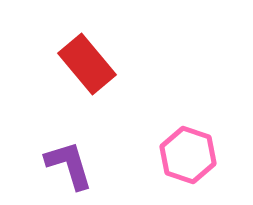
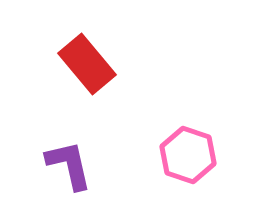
purple L-shape: rotated 4 degrees clockwise
